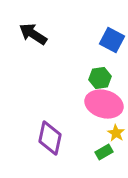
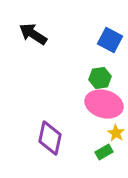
blue square: moved 2 px left
